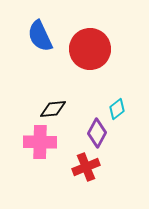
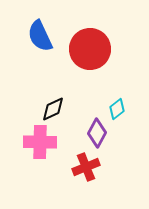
black diamond: rotated 20 degrees counterclockwise
